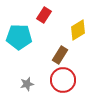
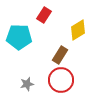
red circle: moved 2 px left
